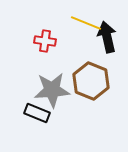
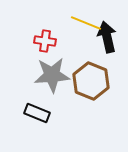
gray star: moved 15 px up
